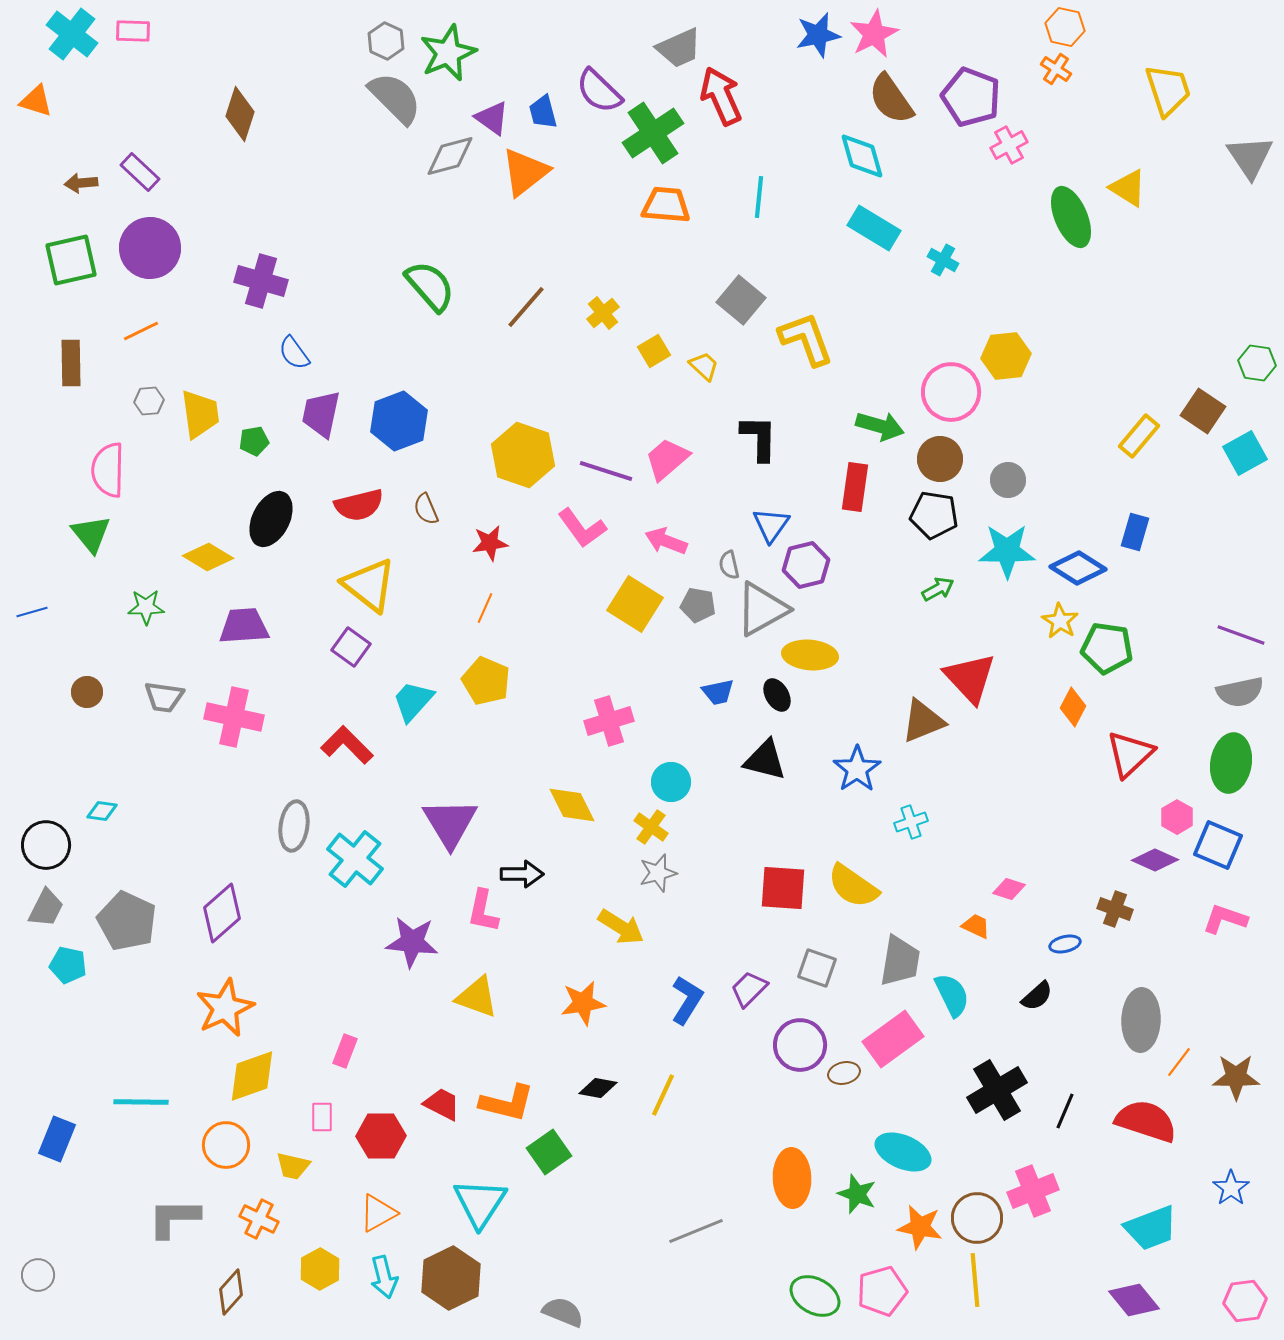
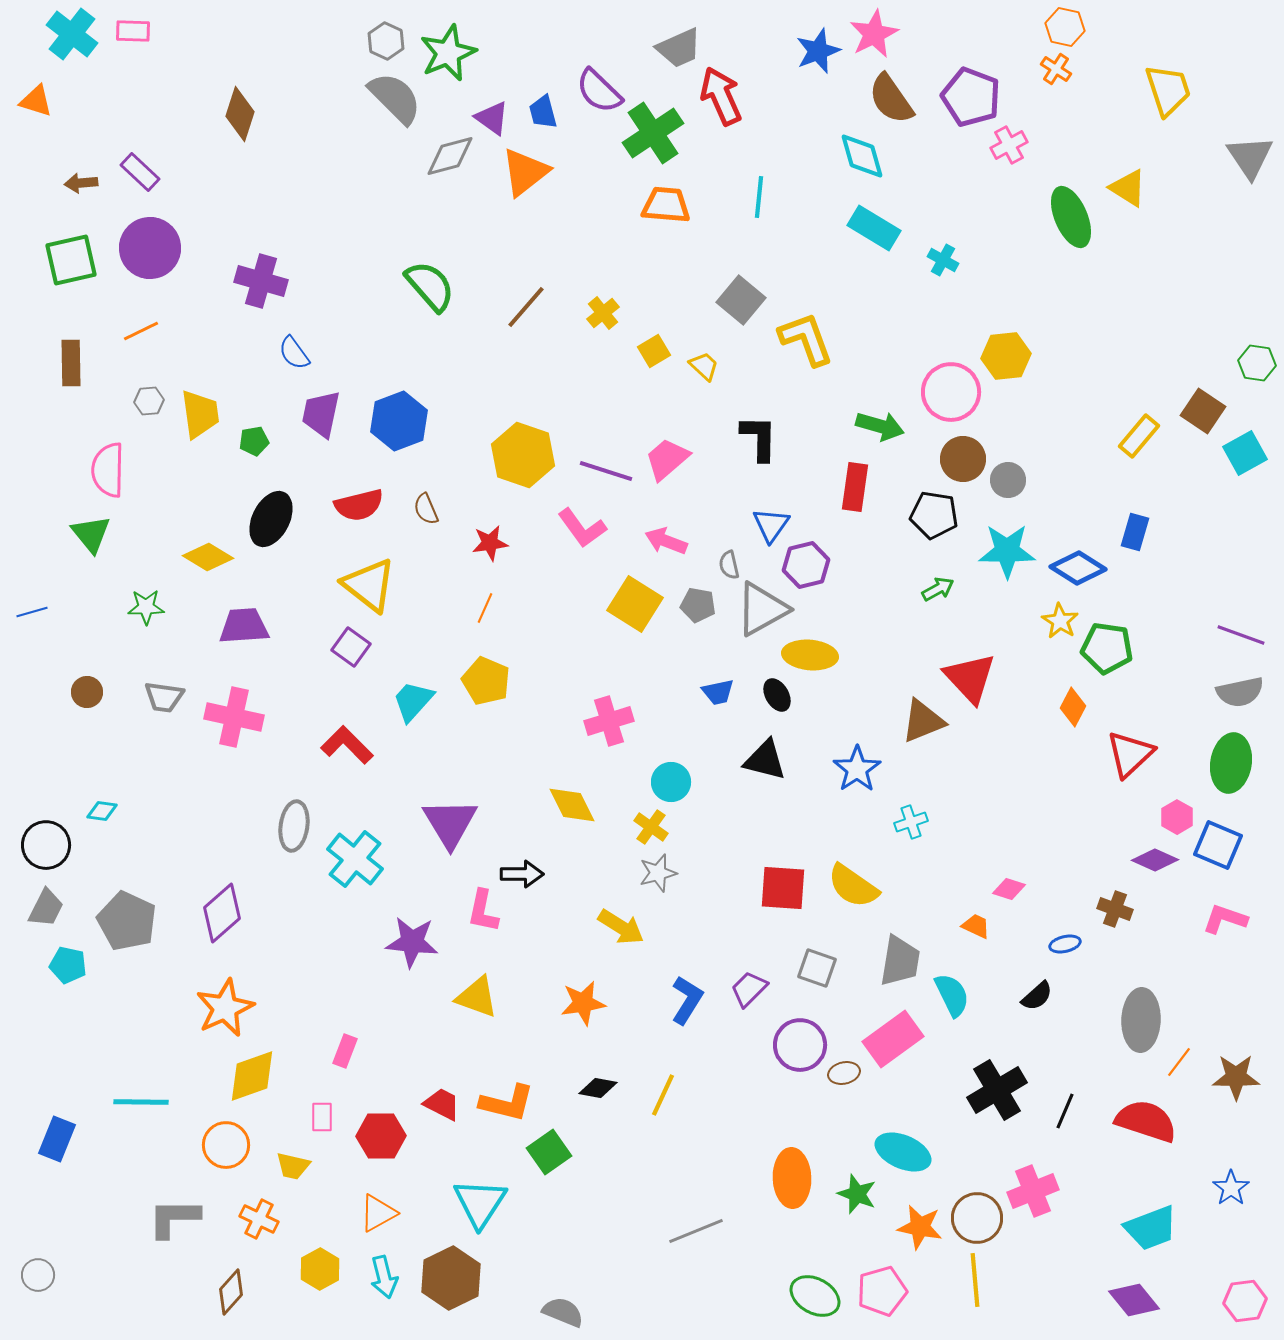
blue star at (818, 35): moved 16 px down; rotated 9 degrees counterclockwise
brown circle at (940, 459): moved 23 px right
